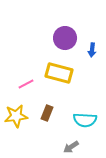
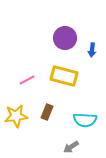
yellow rectangle: moved 5 px right, 3 px down
pink line: moved 1 px right, 4 px up
brown rectangle: moved 1 px up
